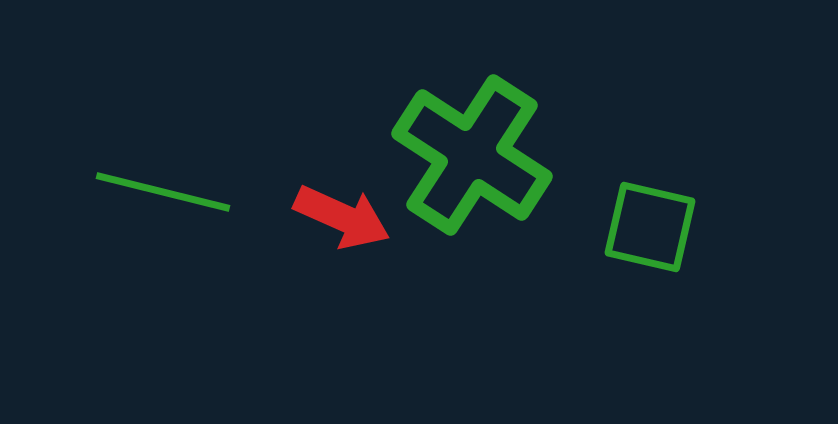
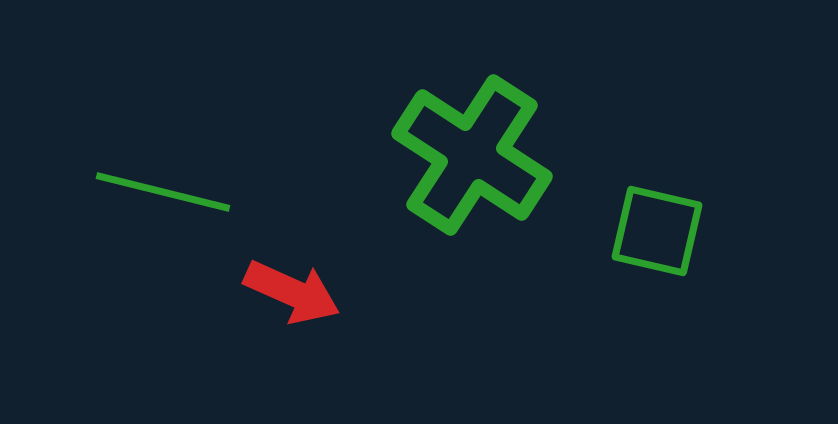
red arrow: moved 50 px left, 75 px down
green square: moved 7 px right, 4 px down
